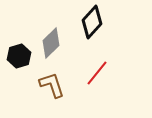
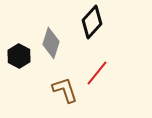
gray diamond: rotated 28 degrees counterclockwise
black hexagon: rotated 15 degrees counterclockwise
brown L-shape: moved 13 px right, 5 px down
